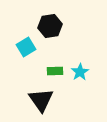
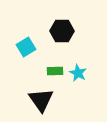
black hexagon: moved 12 px right, 5 px down; rotated 10 degrees clockwise
cyan star: moved 2 px left, 1 px down; rotated 12 degrees counterclockwise
